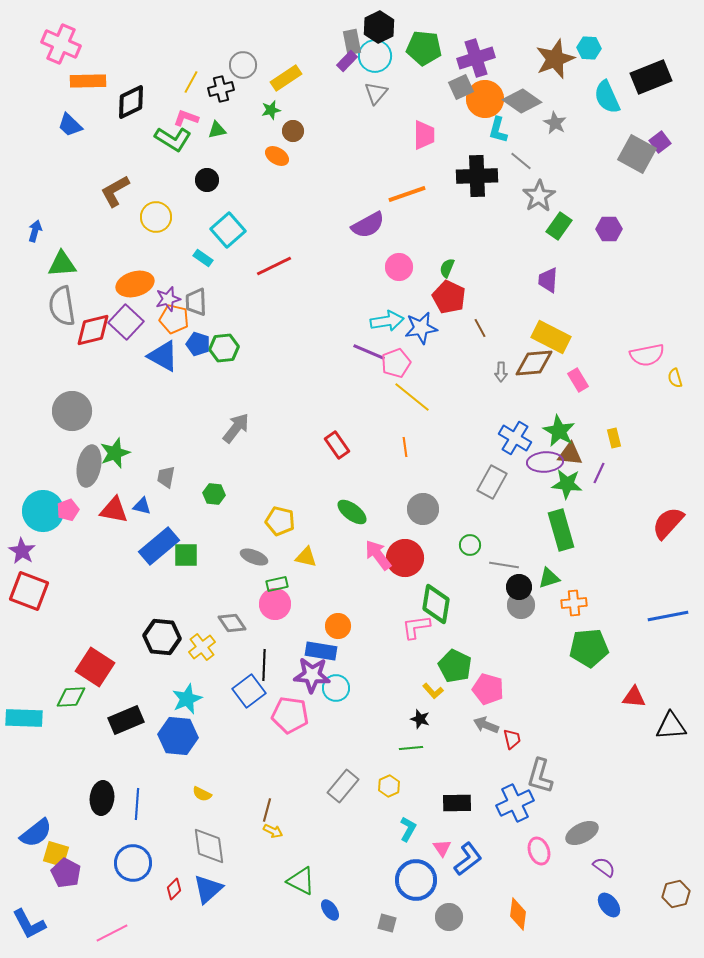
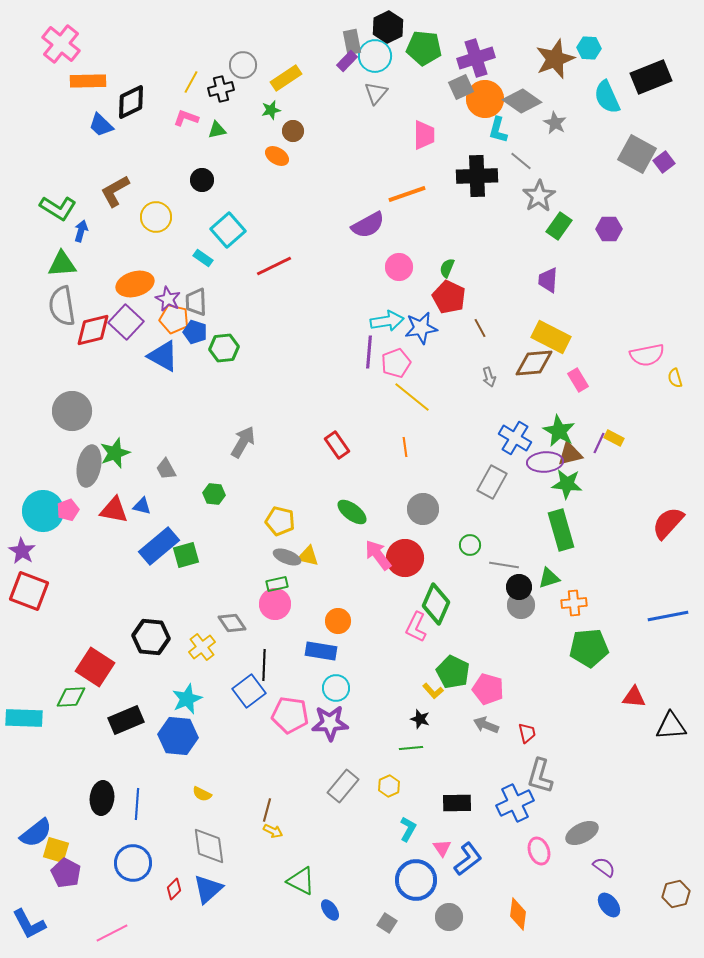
black hexagon at (379, 27): moved 9 px right
pink cross at (61, 44): rotated 15 degrees clockwise
blue trapezoid at (70, 125): moved 31 px right
green L-shape at (173, 139): moved 115 px left, 69 px down
purple square at (660, 142): moved 4 px right, 20 px down
black circle at (207, 180): moved 5 px left
blue arrow at (35, 231): moved 46 px right
purple star at (168, 299): rotated 30 degrees counterclockwise
blue pentagon at (198, 344): moved 3 px left, 12 px up
purple line at (369, 352): rotated 72 degrees clockwise
gray arrow at (501, 372): moved 12 px left, 5 px down; rotated 18 degrees counterclockwise
gray arrow at (236, 428): moved 7 px right, 14 px down; rotated 8 degrees counterclockwise
yellow rectangle at (614, 438): rotated 48 degrees counterclockwise
brown triangle at (570, 454): rotated 20 degrees counterclockwise
purple line at (599, 473): moved 30 px up
gray trapezoid at (166, 477): moved 8 px up; rotated 40 degrees counterclockwise
green square at (186, 555): rotated 16 degrees counterclockwise
gray ellipse at (254, 557): moved 33 px right
yellow triangle at (306, 557): moved 2 px right, 1 px up
green diamond at (436, 604): rotated 15 degrees clockwise
orange circle at (338, 626): moved 5 px up
pink L-shape at (416, 627): rotated 56 degrees counterclockwise
black hexagon at (162, 637): moved 11 px left
green pentagon at (455, 666): moved 2 px left, 6 px down
purple star at (312, 675): moved 18 px right, 48 px down; rotated 6 degrees counterclockwise
red trapezoid at (512, 739): moved 15 px right, 6 px up
yellow square at (56, 854): moved 4 px up
gray square at (387, 923): rotated 18 degrees clockwise
